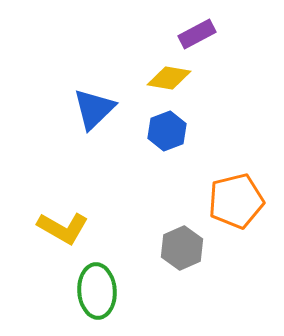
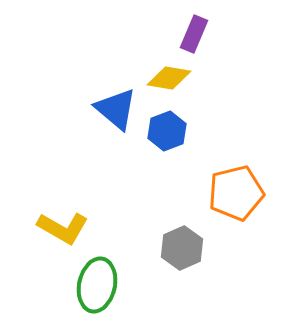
purple rectangle: moved 3 px left; rotated 39 degrees counterclockwise
blue triangle: moved 22 px right; rotated 36 degrees counterclockwise
orange pentagon: moved 8 px up
green ellipse: moved 6 px up; rotated 16 degrees clockwise
